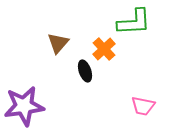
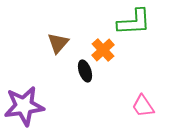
orange cross: moved 1 px left, 1 px down
pink trapezoid: rotated 45 degrees clockwise
